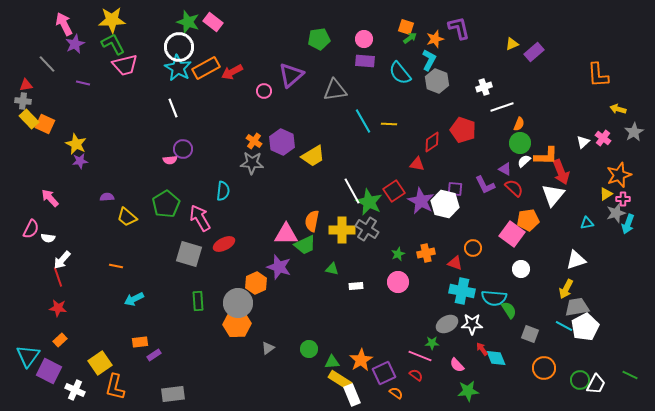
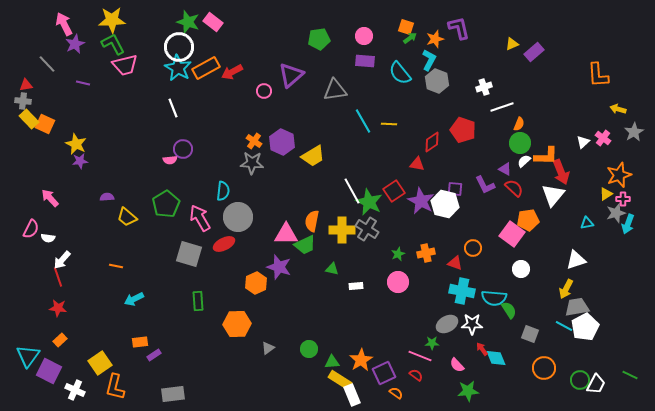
pink circle at (364, 39): moved 3 px up
gray circle at (238, 303): moved 86 px up
